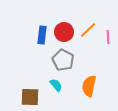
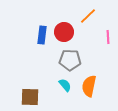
orange line: moved 14 px up
gray pentagon: moved 7 px right; rotated 25 degrees counterclockwise
cyan semicircle: moved 9 px right
